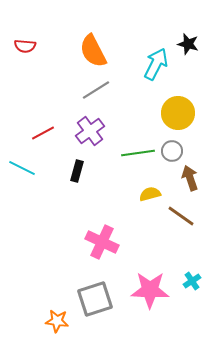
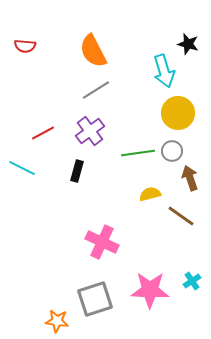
cyan arrow: moved 8 px right, 7 px down; rotated 136 degrees clockwise
